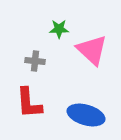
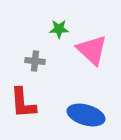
red L-shape: moved 6 px left
